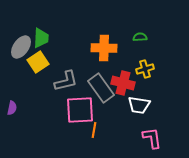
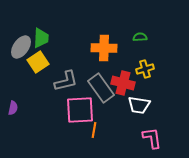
purple semicircle: moved 1 px right
